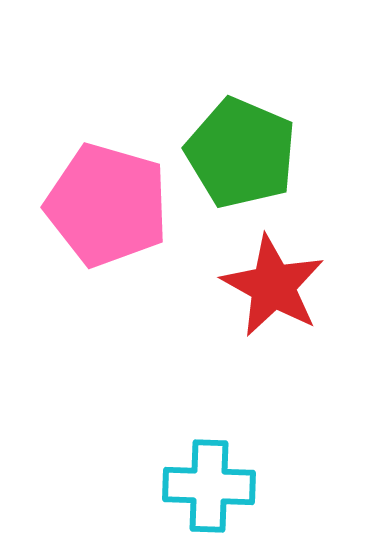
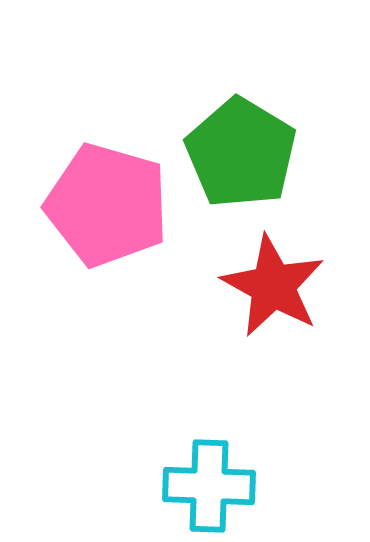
green pentagon: rotated 8 degrees clockwise
